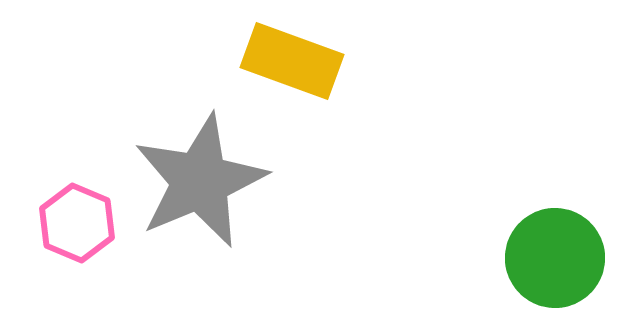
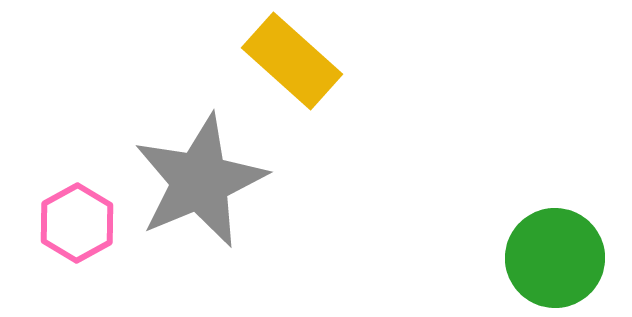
yellow rectangle: rotated 22 degrees clockwise
pink hexagon: rotated 8 degrees clockwise
